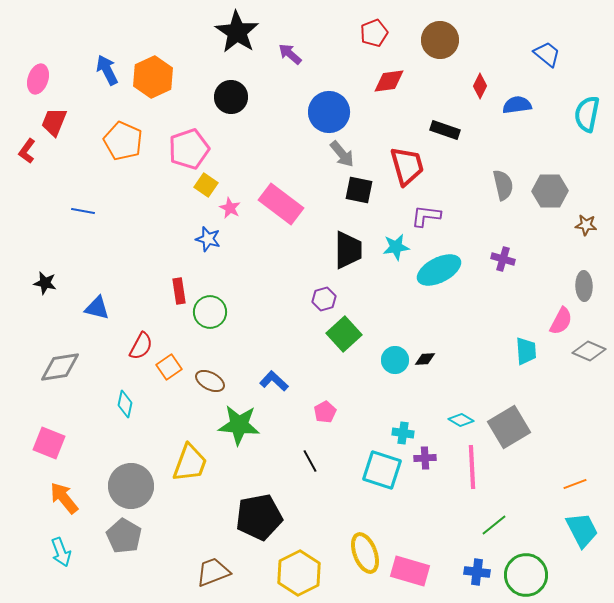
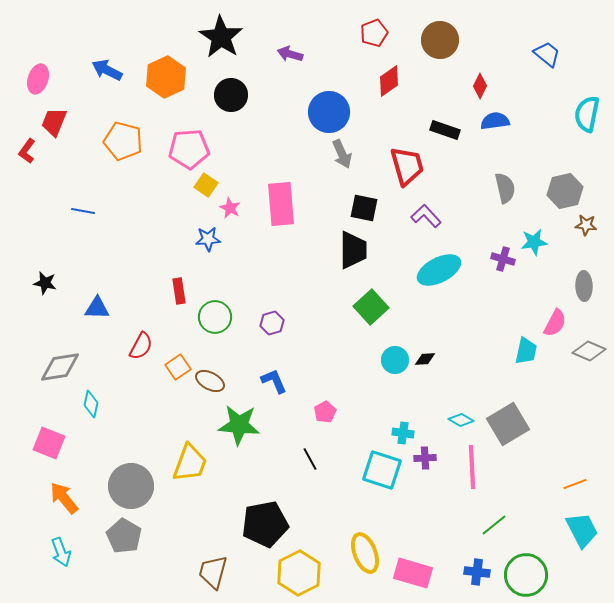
black star at (237, 32): moved 16 px left, 5 px down
purple arrow at (290, 54): rotated 25 degrees counterclockwise
blue arrow at (107, 70): rotated 36 degrees counterclockwise
orange hexagon at (153, 77): moved 13 px right
red diamond at (389, 81): rotated 28 degrees counterclockwise
black circle at (231, 97): moved 2 px up
blue semicircle at (517, 105): moved 22 px left, 16 px down
orange pentagon at (123, 141): rotated 9 degrees counterclockwise
pink pentagon at (189, 149): rotated 15 degrees clockwise
gray arrow at (342, 154): rotated 16 degrees clockwise
gray semicircle at (503, 185): moved 2 px right, 3 px down
black square at (359, 190): moved 5 px right, 18 px down
gray hexagon at (550, 191): moved 15 px right; rotated 12 degrees counterclockwise
pink rectangle at (281, 204): rotated 48 degrees clockwise
purple L-shape at (426, 216): rotated 40 degrees clockwise
blue star at (208, 239): rotated 20 degrees counterclockwise
cyan star at (396, 247): moved 138 px right, 5 px up
black trapezoid at (348, 250): moved 5 px right
purple hexagon at (324, 299): moved 52 px left, 24 px down
blue triangle at (97, 308): rotated 12 degrees counterclockwise
green circle at (210, 312): moved 5 px right, 5 px down
pink semicircle at (561, 321): moved 6 px left, 2 px down
green square at (344, 334): moved 27 px right, 27 px up
cyan trapezoid at (526, 351): rotated 16 degrees clockwise
orange square at (169, 367): moved 9 px right
blue L-shape at (274, 381): rotated 24 degrees clockwise
cyan diamond at (125, 404): moved 34 px left
gray square at (509, 427): moved 1 px left, 3 px up
black line at (310, 461): moved 2 px up
black pentagon at (259, 517): moved 6 px right, 7 px down
pink rectangle at (410, 571): moved 3 px right, 2 px down
brown trapezoid at (213, 572): rotated 54 degrees counterclockwise
